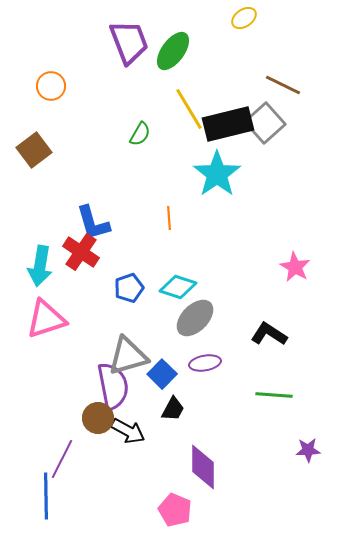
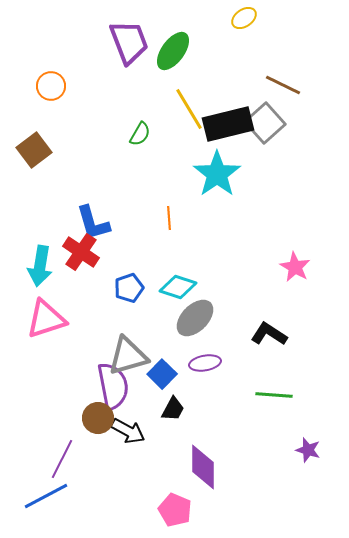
purple star: rotated 20 degrees clockwise
blue line: rotated 63 degrees clockwise
